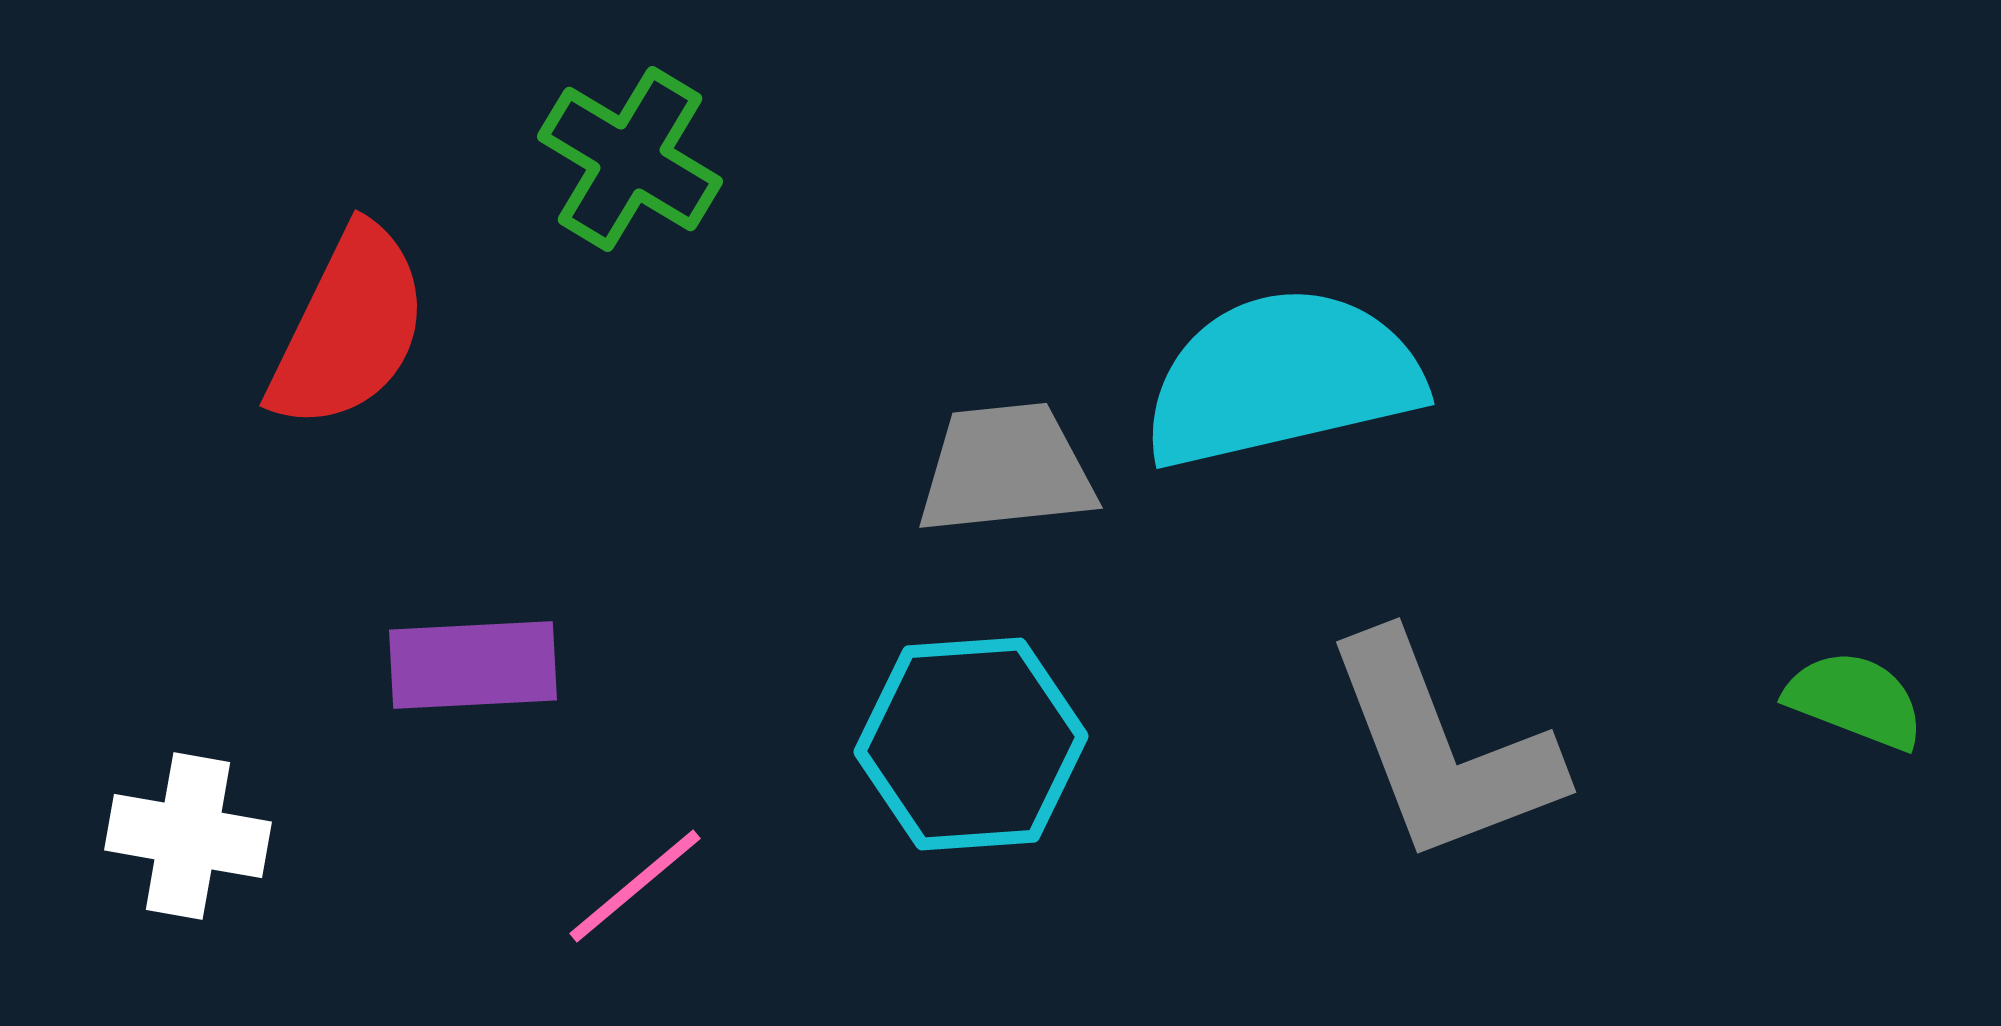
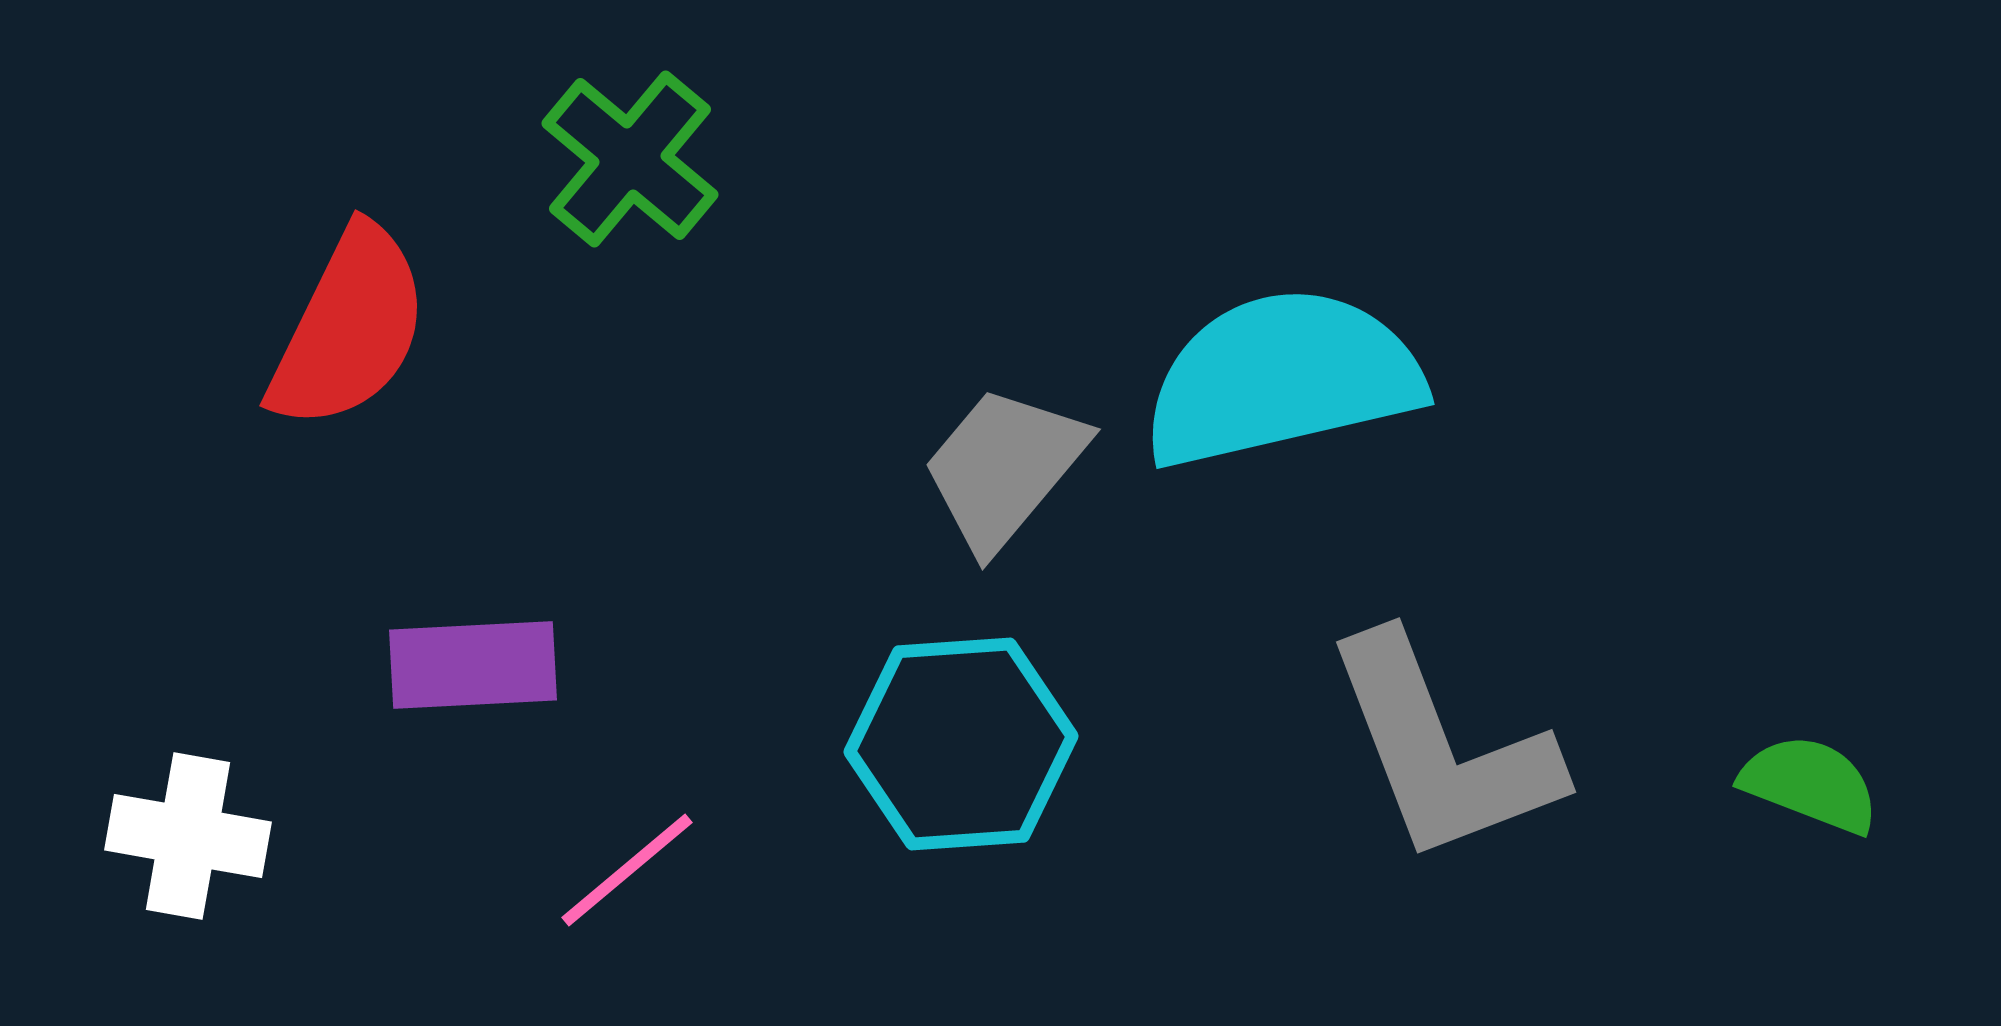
green cross: rotated 9 degrees clockwise
gray trapezoid: moved 2 px left, 1 px up; rotated 44 degrees counterclockwise
green semicircle: moved 45 px left, 84 px down
cyan hexagon: moved 10 px left
pink line: moved 8 px left, 16 px up
